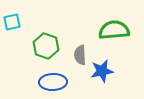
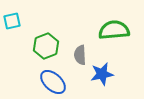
cyan square: moved 1 px up
green hexagon: rotated 20 degrees clockwise
blue star: moved 3 px down
blue ellipse: rotated 44 degrees clockwise
